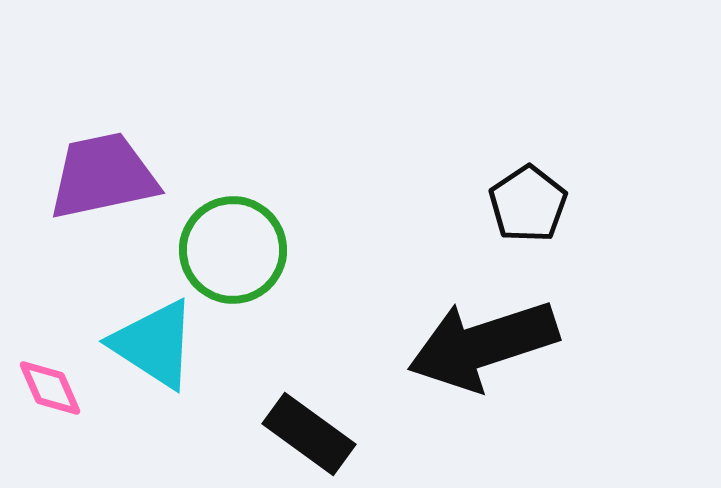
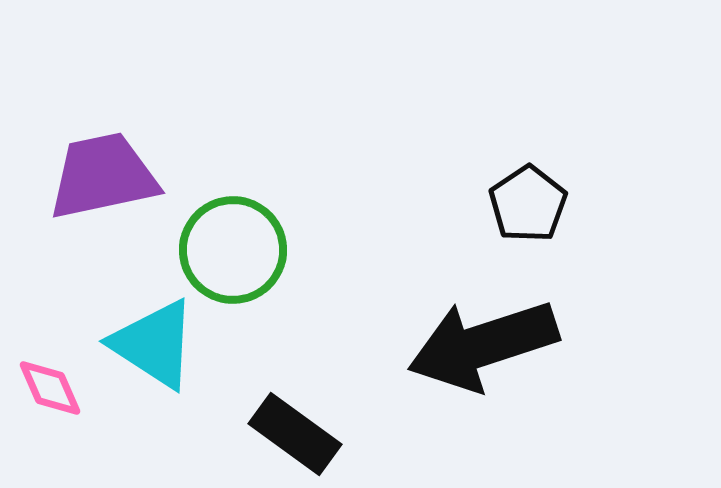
black rectangle: moved 14 px left
